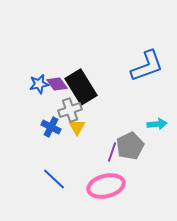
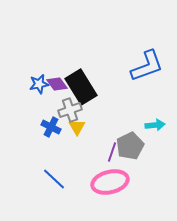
cyan arrow: moved 2 px left, 1 px down
pink ellipse: moved 4 px right, 4 px up
